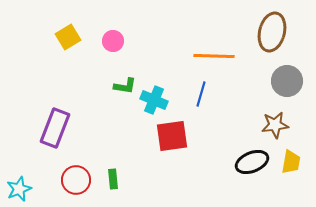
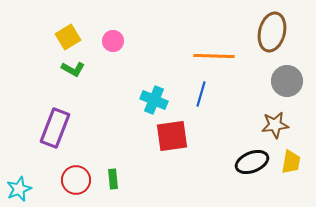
green L-shape: moved 52 px left, 17 px up; rotated 20 degrees clockwise
